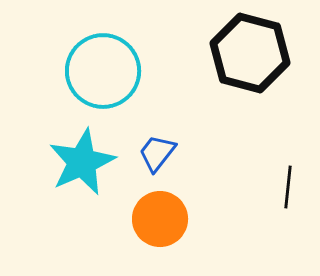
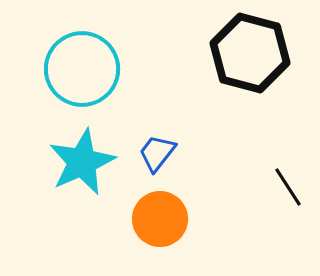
cyan circle: moved 21 px left, 2 px up
black line: rotated 39 degrees counterclockwise
